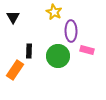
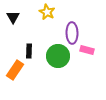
yellow star: moved 7 px left
purple ellipse: moved 1 px right, 2 px down
